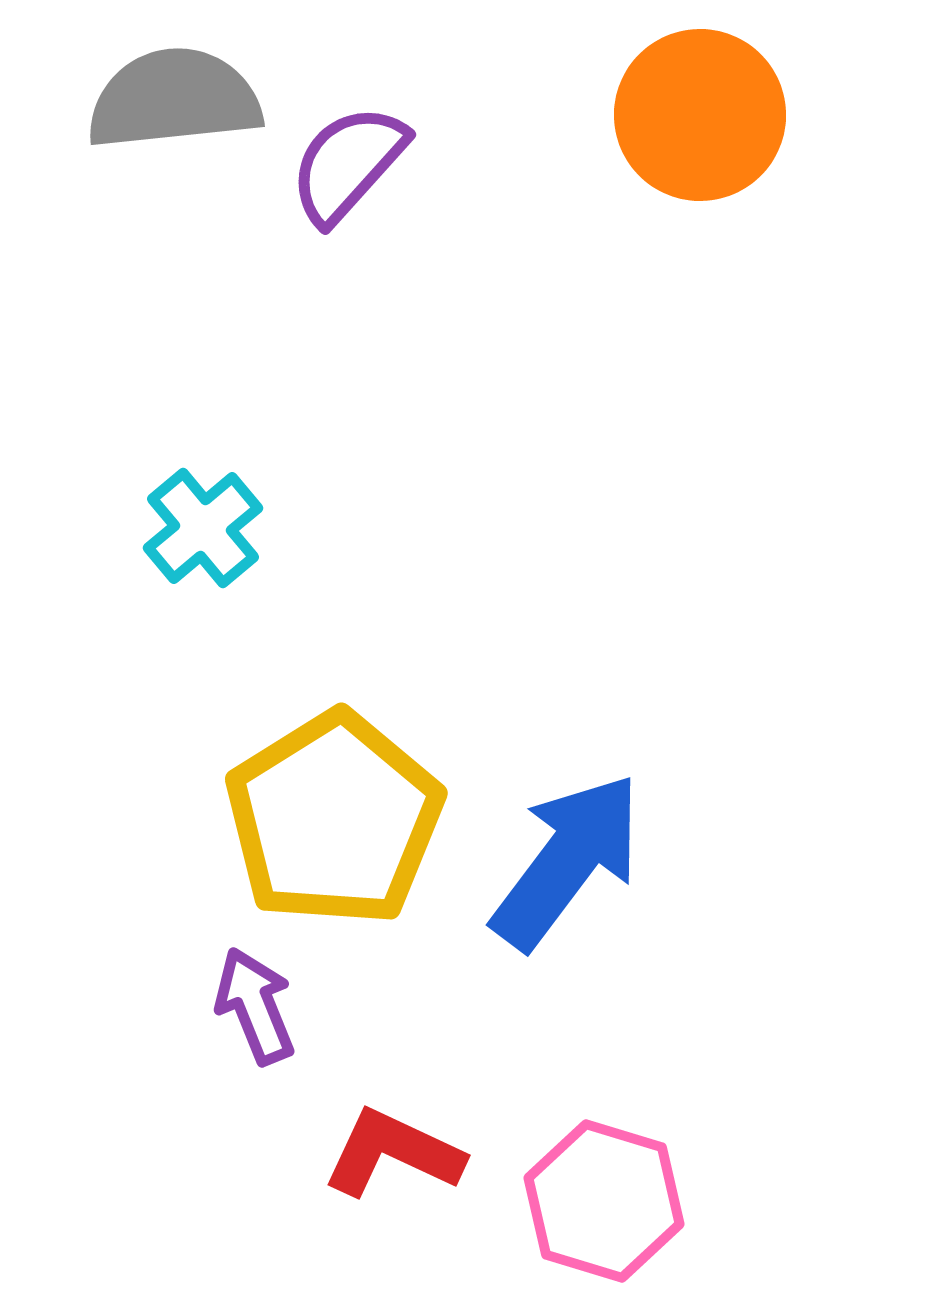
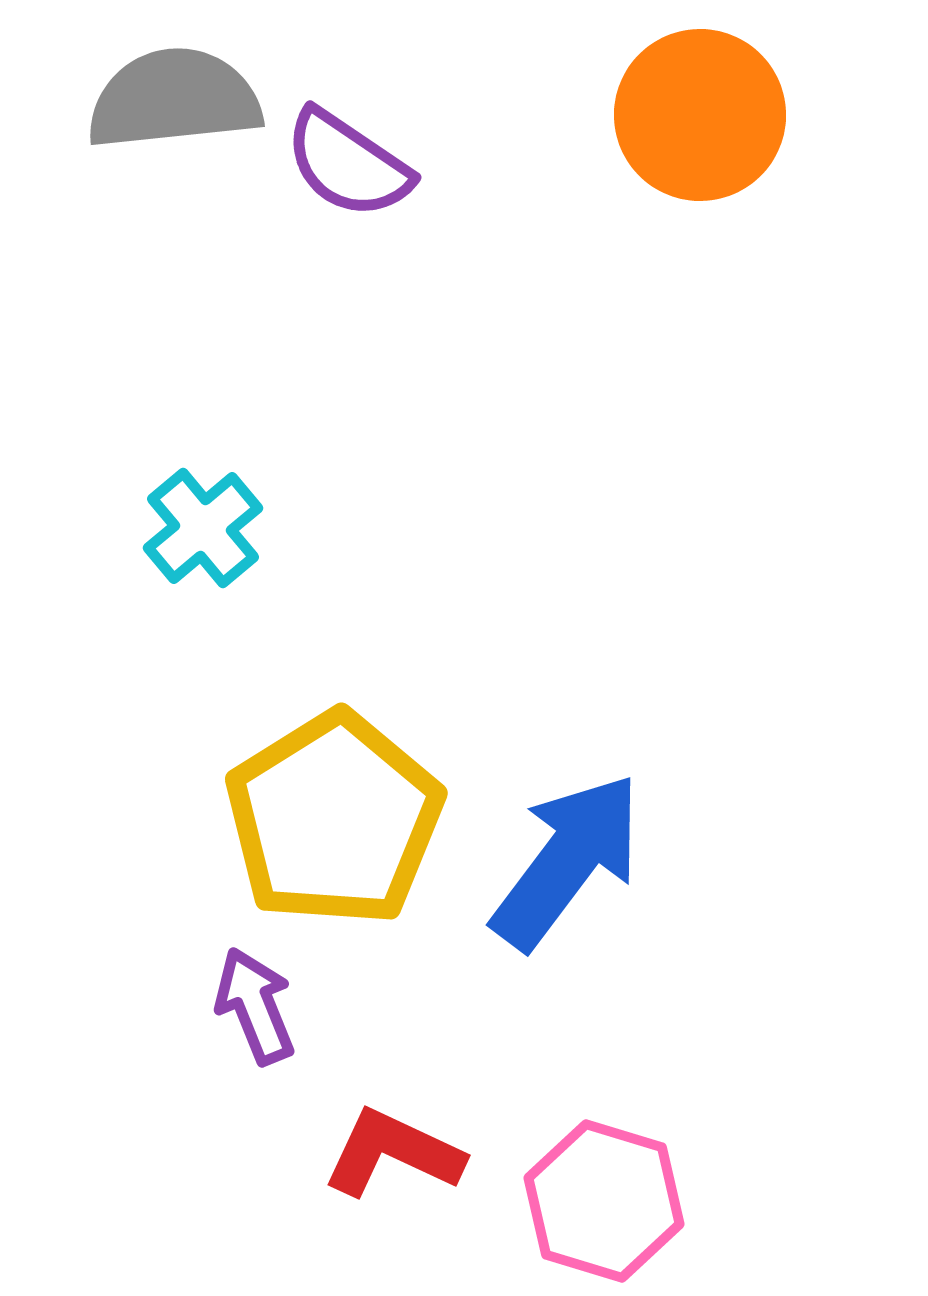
purple semicircle: rotated 98 degrees counterclockwise
